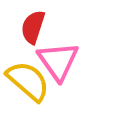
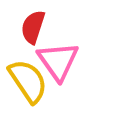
yellow semicircle: rotated 15 degrees clockwise
